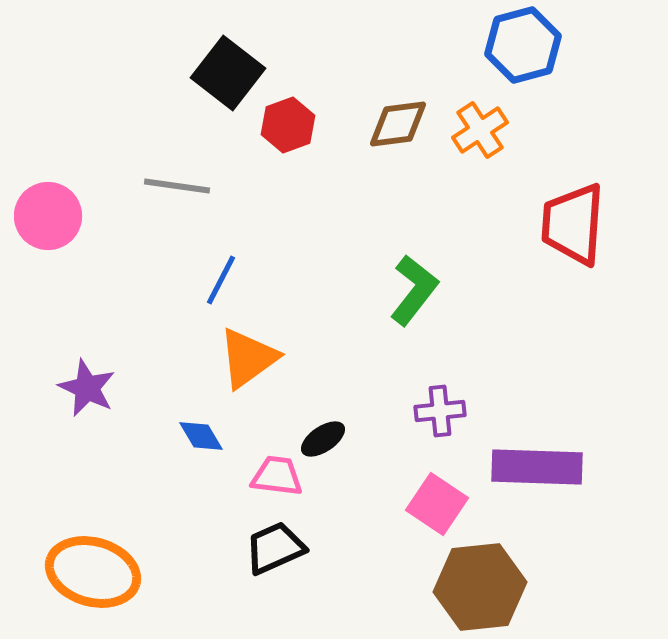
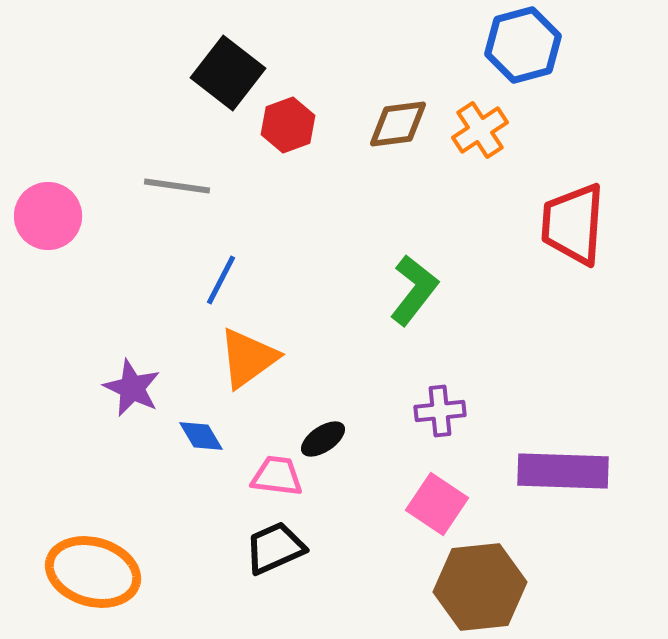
purple star: moved 45 px right
purple rectangle: moved 26 px right, 4 px down
